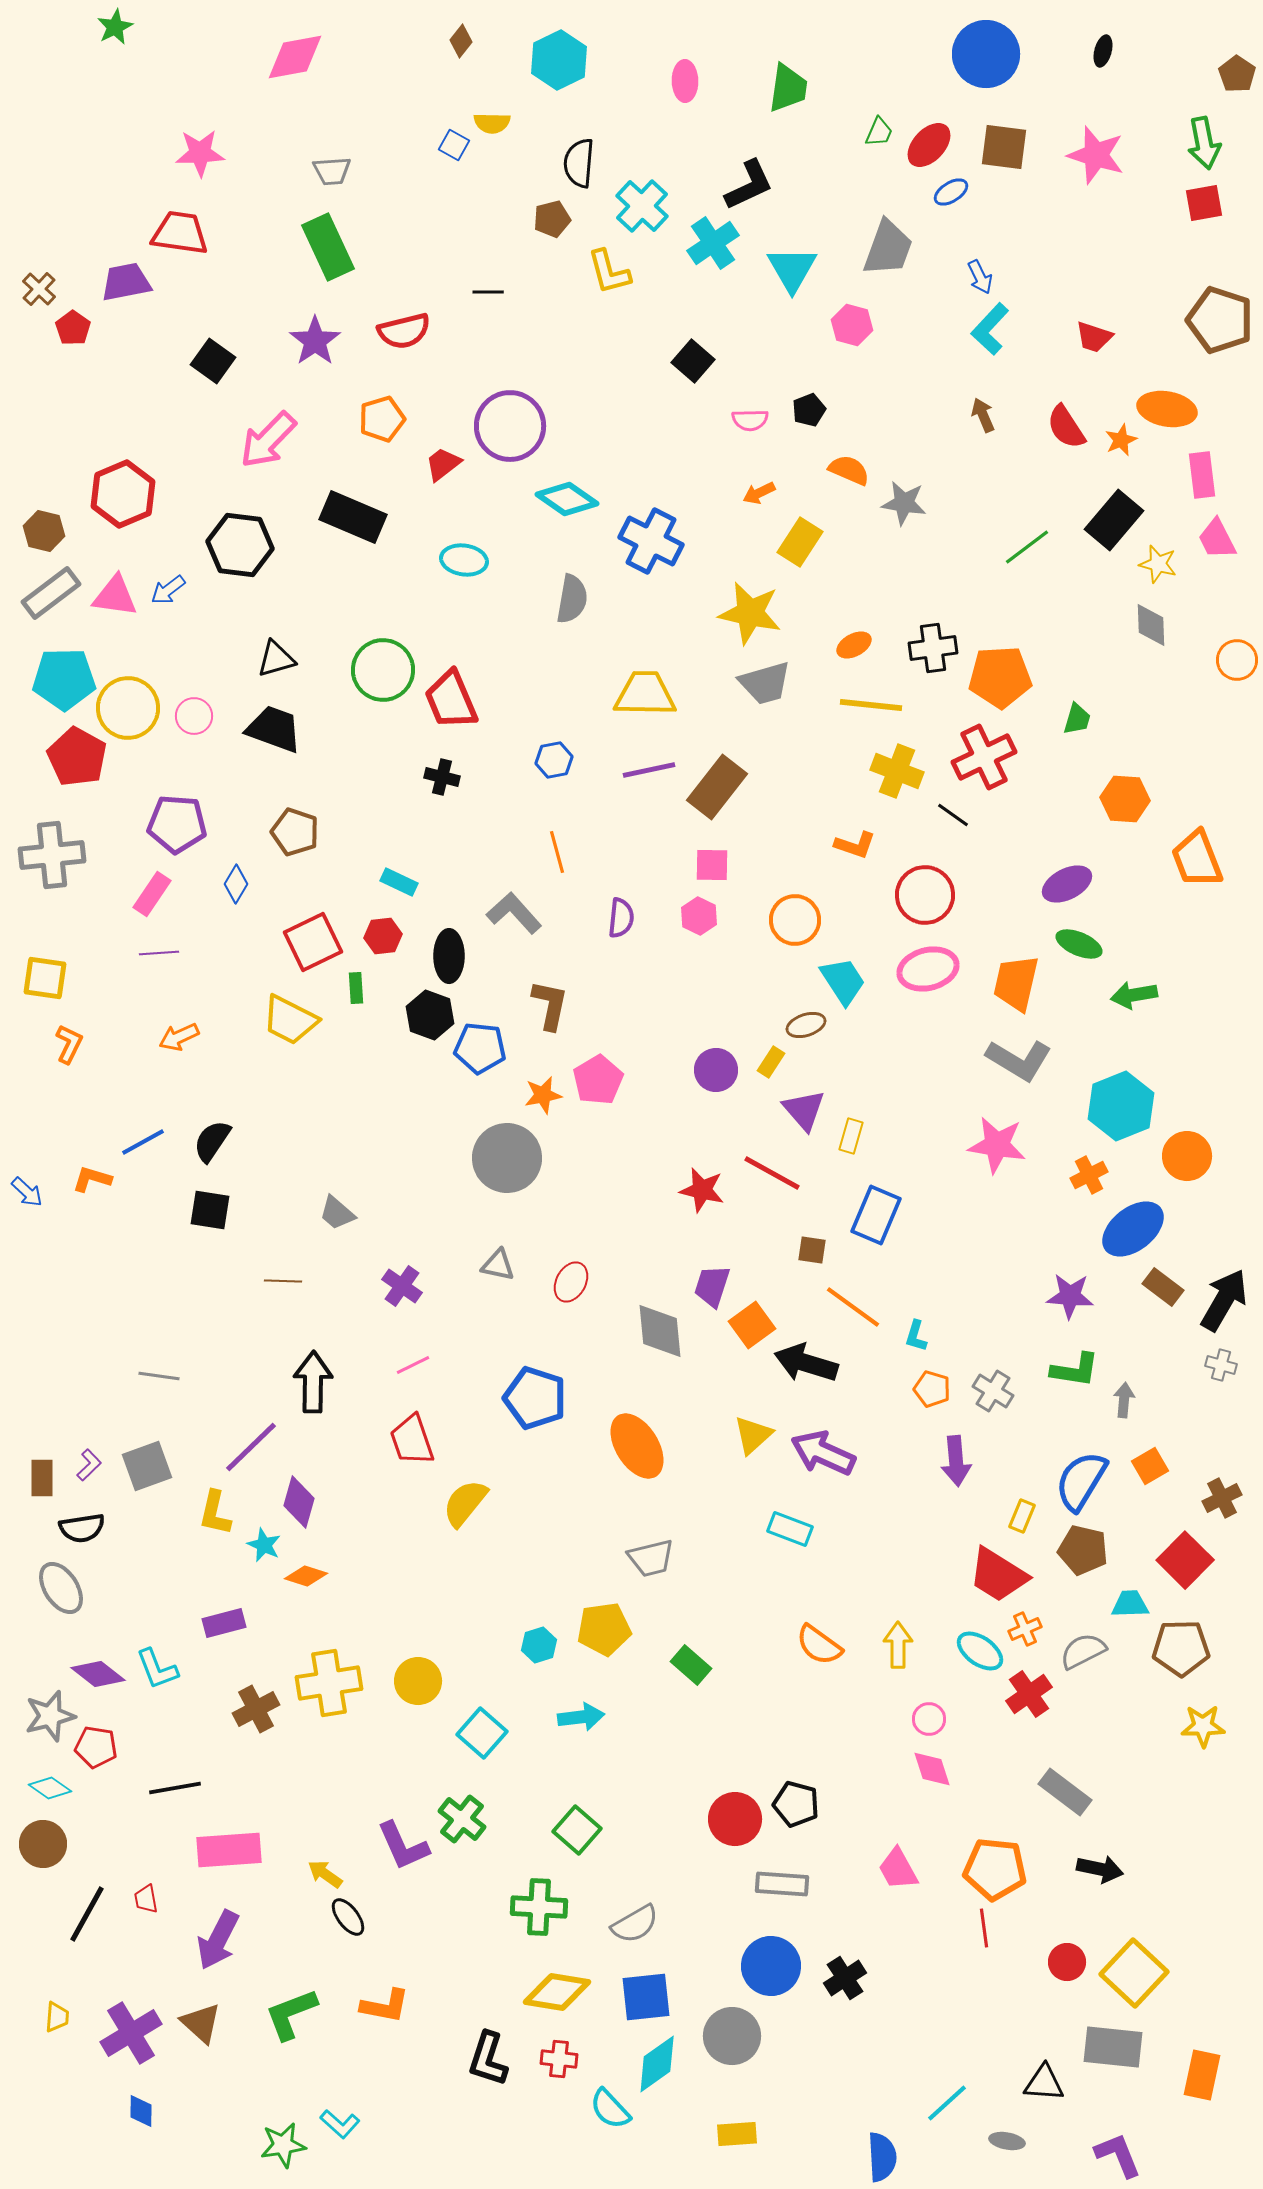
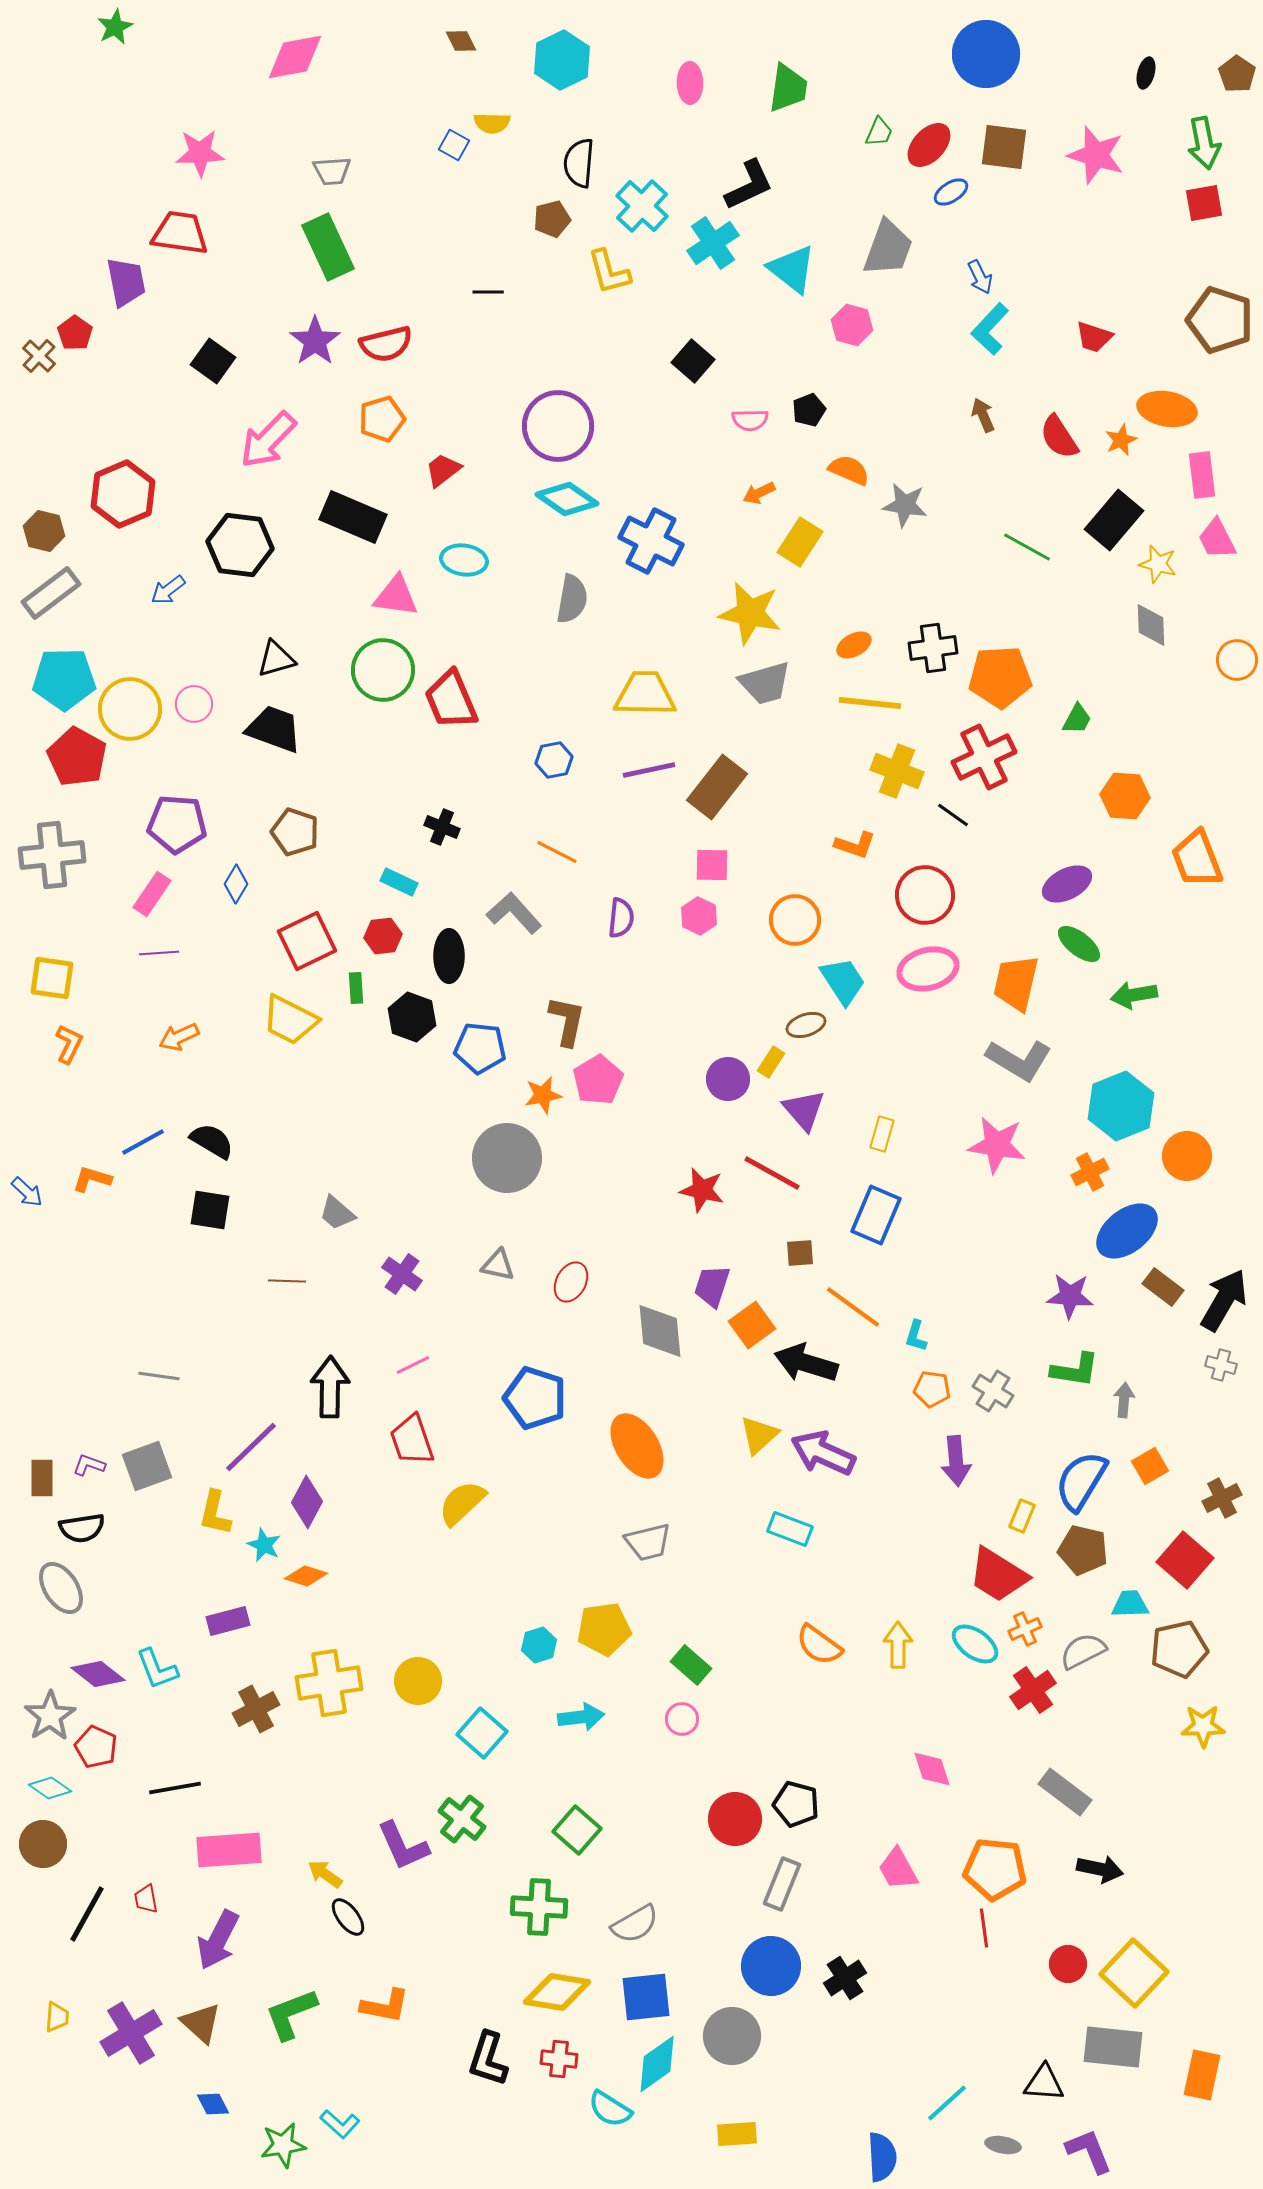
brown diamond at (461, 41): rotated 64 degrees counterclockwise
black ellipse at (1103, 51): moved 43 px right, 22 px down
cyan hexagon at (559, 60): moved 3 px right
pink ellipse at (685, 81): moved 5 px right, 2 px down
cyan triangle at (792, 269): rotated 22 degrees counterclockwise
purple trapezoid at (126, 282): rotated 90 degrees clockwise
brown cross at (39, 289): moved 67 px down
red pentagon at (73, 328): moved 2 px right, 5 px down
red semicircle at (404, 331): moved 18 px left, 13 px down
purple circle at (510, 426): moved 48 px right
red semicircle at (1066, 427): moved 7 px left, 10 px down
red trapezoid at (443, 464): moved 6 px down
gray star at (904, 503): moved 1 px right, 2 px down
green line at (1027, 547): rotated 66 degrees clockwise
pink triangle at (115, 596): moved 281 px right
yellow line at (871, 705): moved 1 px left, 2 px up
yellow circle at (128, 708): moved 2 px right, 1 px down
pink circle at (194, 716): moved 12 px up
green trapezoid at (1077, 719): rotated 12 degrees clockwise
black cross at (442, 777): moved 50 px down; rotated 8 degrees clockwise
orange hexagon at (1125, 799): moved 3 px up
orange line at (557, 852): rotated 48 degrees counterclockwise
red square at (313, 942): moved 6 px left, 1 px up
green ellipse at (1079, 944): rotated 15 degrees clockwise
yellow square at (45, 978): moved 7 px right
brown L-shape at (550, 1005): moved 17 px right, 16 px down
black hexagon at (430, 1015): moved 18 px left, 2 px down
purple circle at (716, 1070): moved 12 px right, 9 px down
yellow rectangle at (851, 1136): moved 31 px right, 2 px up
black semicircle at (212, 1141): rotated 87 degrees clockwise
orange cross at (1089, 1175): moved 1 px right, 3 px up
blue ellipse at (1133, 1229): moved 6 px left, 2 px down
brown square at (812, 1250): moved 12 px left, 3 px down; rotated 12 degrees counterclockwise
brown line at (283, 1281): moved 4 px right
purple cross at (402, 1286): moved 12 px up
black arrow at (313, 1382): moved 17 px right, 5 px down
orange pentagon at (932, 1389): rotated 9 degrees counterclockwise
yellow triangle at (753, 1435): moved 6 px right
purple L-shape at (89, 1465): rotated 116 degrees counterclockwise
purple diamond at (299, 1502): moved 8 px right; rotated 12 degrees clockwise
yellow semicircle at (465, 1503): moved 3 px left; rotated 8 degrees clockwise
gray trapezoid at (651, 1558): moved 3 px left, 16 px up
red square at (1185, 1560): rotated 4 degrees counterclockwise
purple rectangle at (224, 1623): moved 4 px right, 2 px up
brown pentagon at (1181, 1648): moved 2 px left, 1 px down; rotated 12 degrees counterclockwise
cyan ellipse at (980, 1651): moved 5 px left, 7 px up
red cross at (1029, 1694): moved 4 px right, 4 px up
gray star at (50, 1716): rotated 18 degrees counterclockwise
pink circle at (929, 1719): moved 247 px left
red pentagon at (96, 1747): rotated 15 degrees clockwise
gray rectangle at (782, 1884): rotated 72 degrees counterclockwise
red circle at (1067, 1962): moved 1 px right, 2 px down
cyan semicircle at (610, 2109): rotated 15 degrees counterclockwise
blue diamond at (141, 2111): moved 72 px right, 7 px up; rotated 28 degrees counterclockwise
gray ellipse at (1007, 2141): moved 4 px left, 4 px down
purple L-shape at (1118, 2155): moved 29 px left, 4 px up
